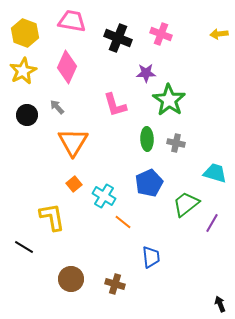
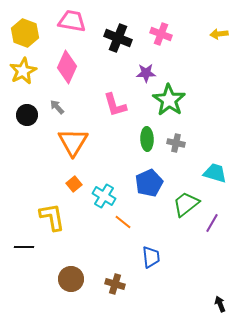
black line: rotated 30 degrees counterclockwise
